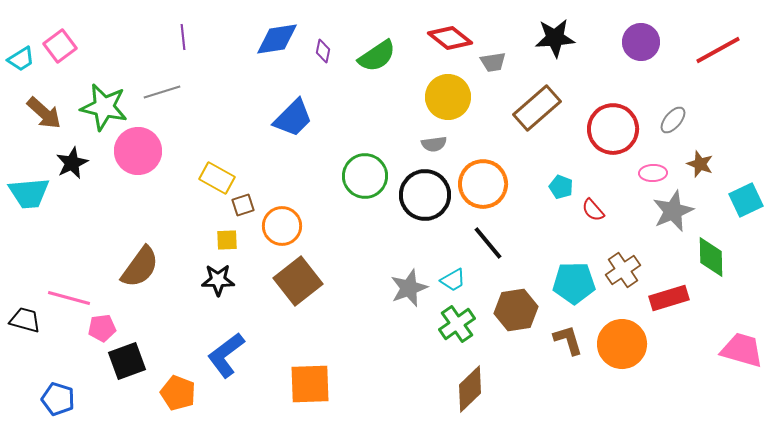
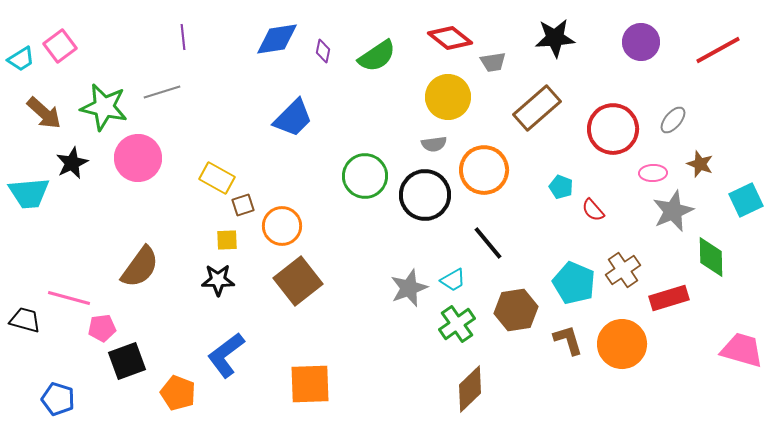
pink circle at (138, 151): moved 7 px down
orange circle at (483, 184): moved 1 px right, 14 px up
cyan pentagon at (574, 283): rotated 24 degrees clockwise
